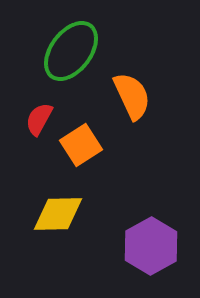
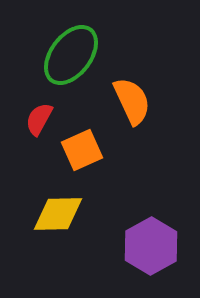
green ellipse: moved 4 px down
orange semicircle: moved 5 px down
orange square: moved 1 px right, 5 px down; rotated 9 degrees clockwise
